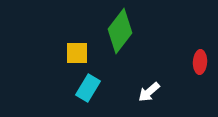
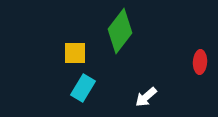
yellow square: moved 2 px left
cyan rectangle: moved 5 px left
white arrow: moved 3 px left, 5 px down
